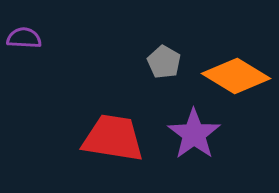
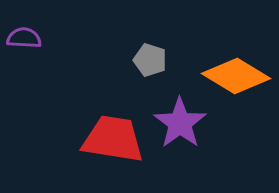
gray pentagon: moved 14 px left, 2 px up; rotated 12 degrees counterclockwise
purple star: moved 14 px left, 11 px up
red trapezoid: moved 1 px down
